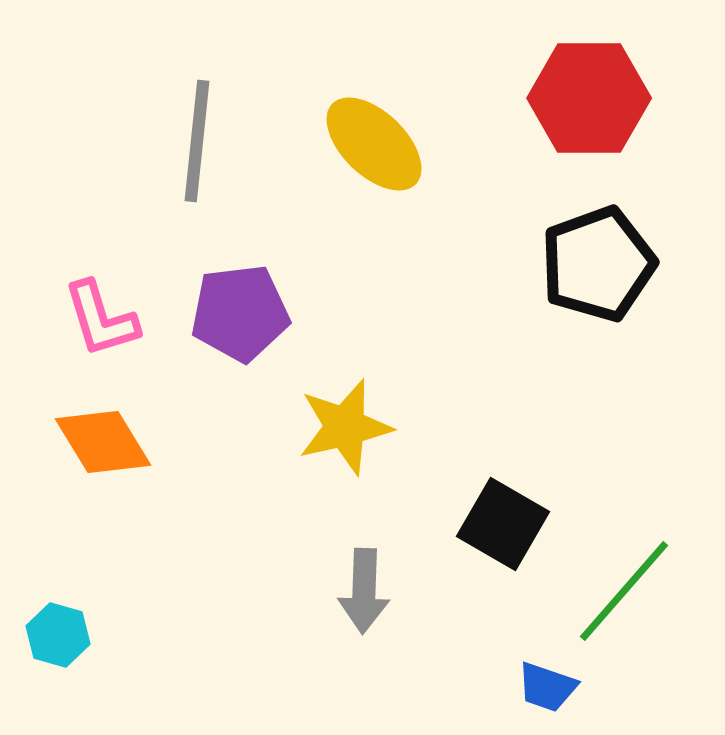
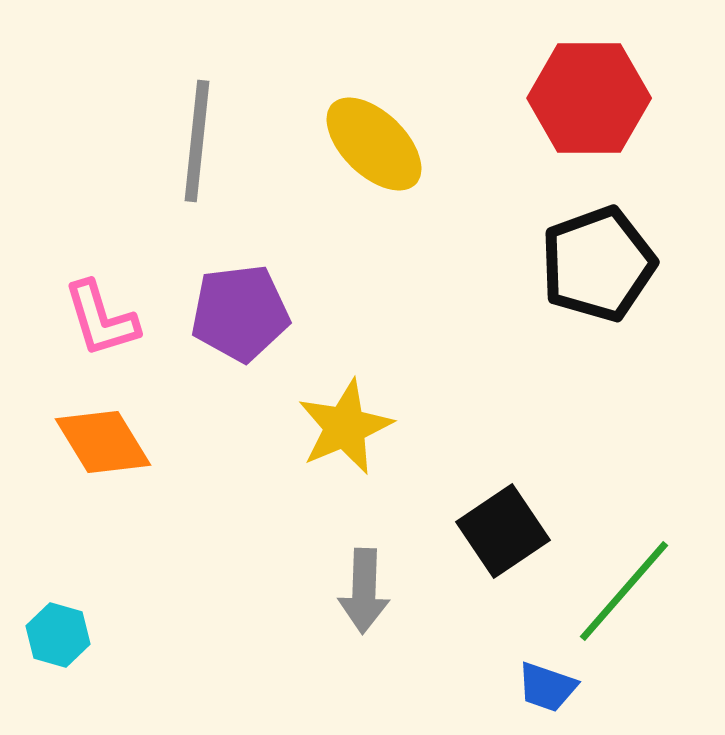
yellow star: rotated 10 degrees counterclockwise
black square: moved 7 px down; rotated 26 degrees clockwise
